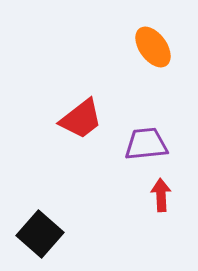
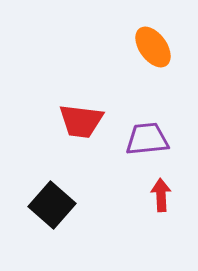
red trapezoid: moved 2 px down; rotated 45 degrees clockwise
purple trapezoid: moved 1 px right, 5 px up
black square: moved 12 px right, 29 px up
